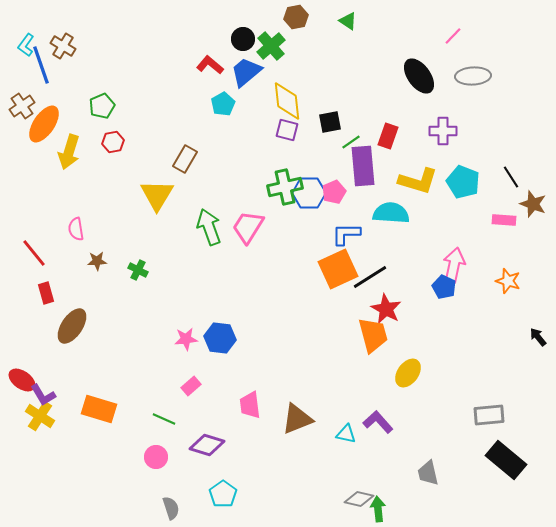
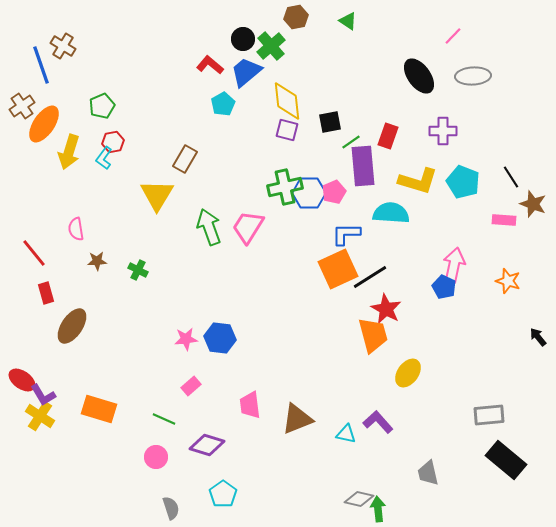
cyan L-shape at (26, 45): moved 78 px right, 113 px down
